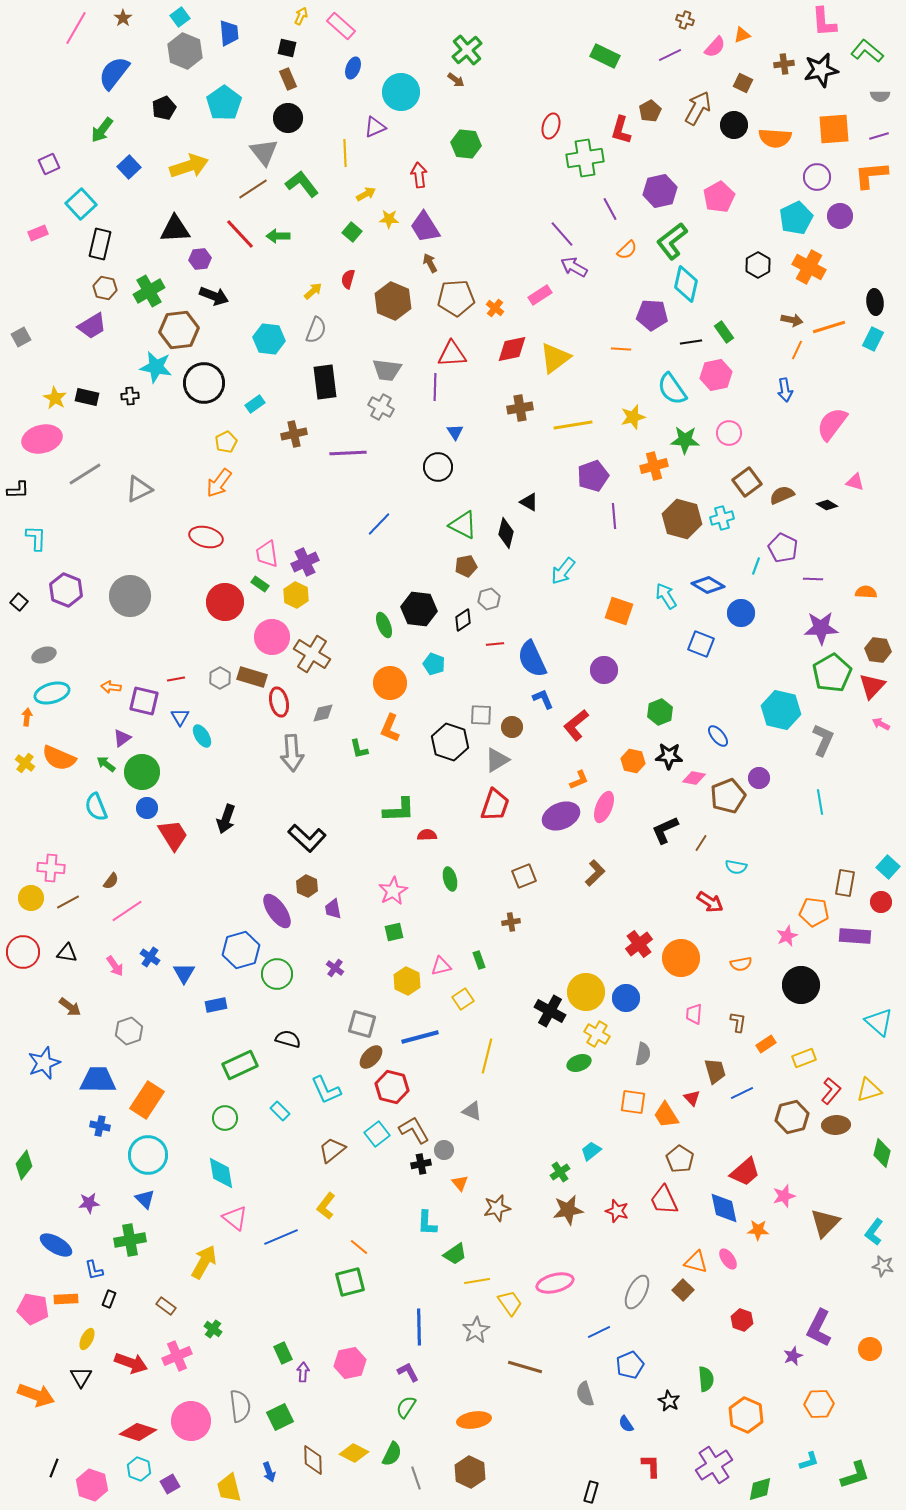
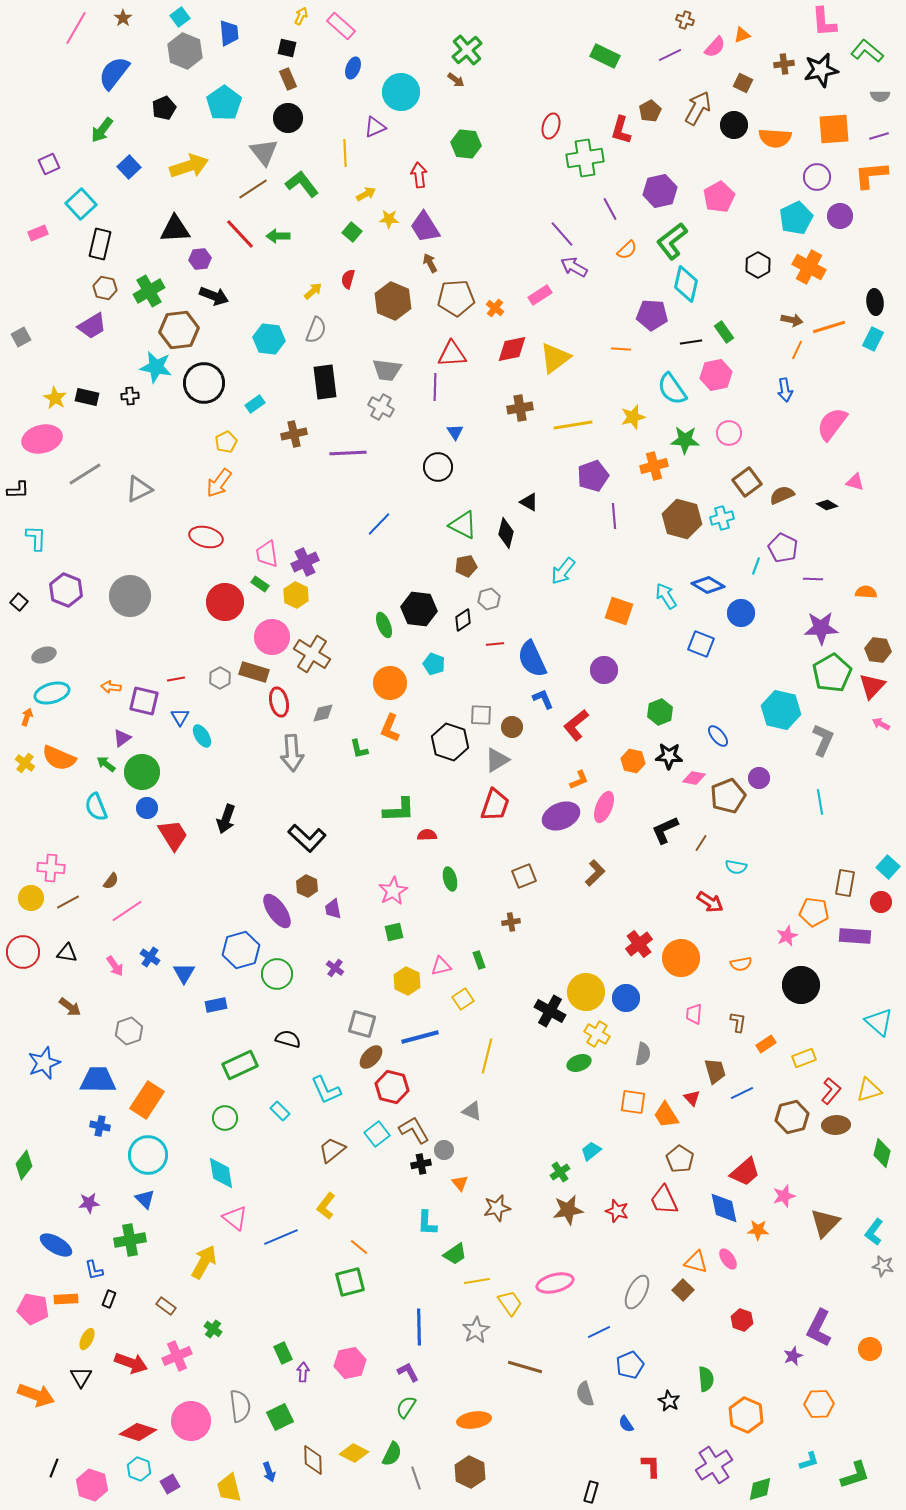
brown rectangle at (252, 677): moved 2 px right, 5 px up
orange arrow at (27, 717): rotated 12 degrees clockwise
